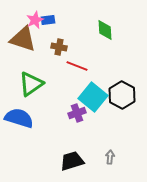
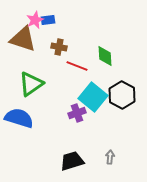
green diamond: moved 26 px down
